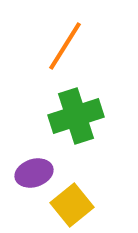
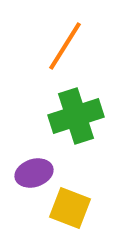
yellow square: moved 2 px left, 3 px down; rotated 30 degrees counterclockwise
